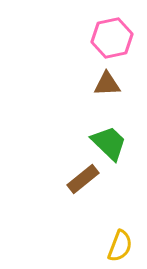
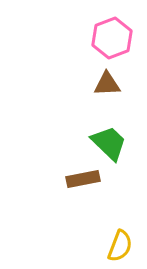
pink hexagon: rotated 9 degrees counterclockwise
brown rectangle: rotated 28 degrees clockwise
